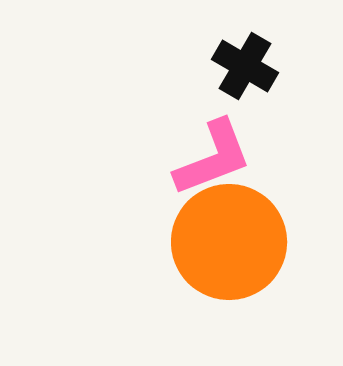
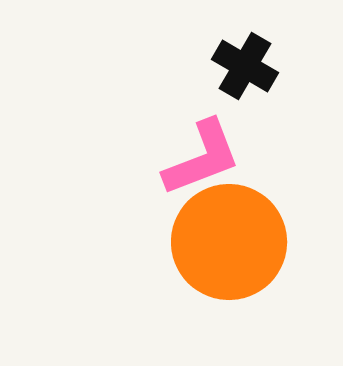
pink L-shape: moved 11 px left
